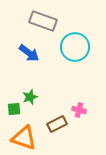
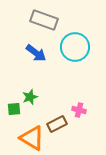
gray rectangle: moved 1 px right, 1 px up
blue arrow: moved 7 px right
orange triangle: moved 8 px right; rotated 12 degrees clockwise
